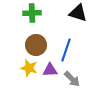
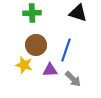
yellow star: moved 5 px left, 3 px up
gray arrow: moved 1 px right
